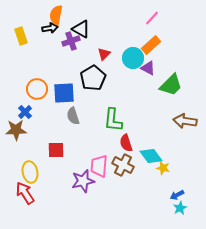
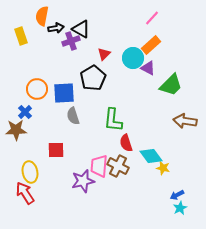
orange semicircle: moved 14 px left, 1 px down
black arrow: moved 6 px right
brown cross: moved 5 px left, 1 px down
